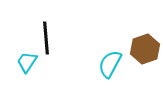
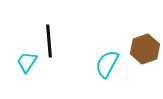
black line: moved 3 px right, 3 px down
cyan semicircle: moved 3 px left
